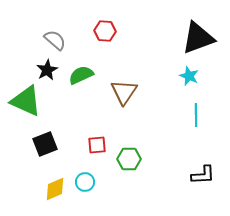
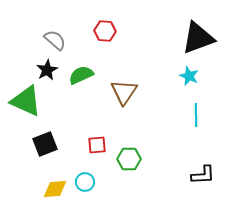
yellow diamond: rotated 20 degrees clockwise
